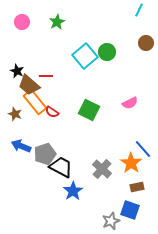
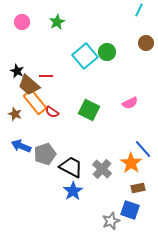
black trapezoid: moved 10 px right
brown rectangle: moved 1 px right, 1 px down
